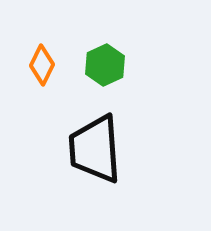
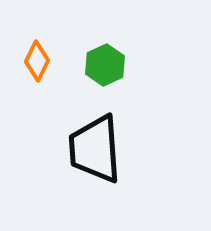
orange diamond: moved 5 px left, 4 px up
